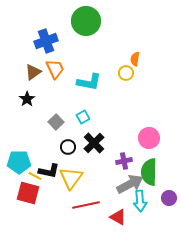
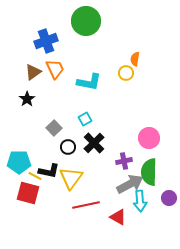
cyan square: moved 2 px right, 2 px down
gray square: moved 2 px left, 6 px down
